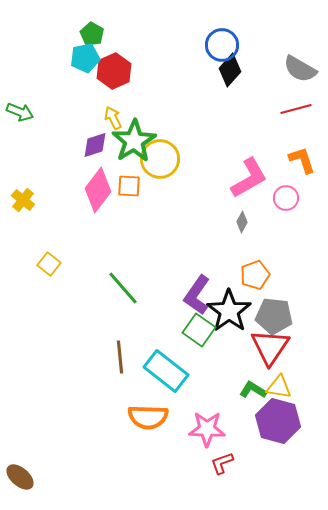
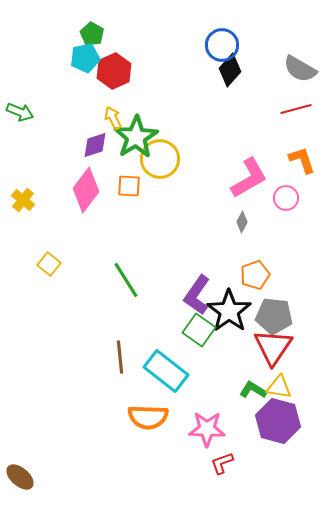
green star: moved 2 px right, 4 px up
pink diamond: moved 12 px left
green line: moved 3 px right, 8 px up; rotated 9 degrees clockwise
red triangle: moved 3 px right
